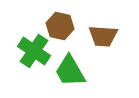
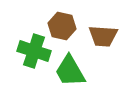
brown hexagon: moved 2 px right
green cross: rotated 16 degrees counterclockwise
